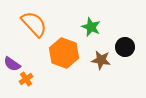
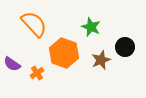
brown star: rotated 30 degrees counterclockwise
orange cross: moved 11 px right, 6 px up
